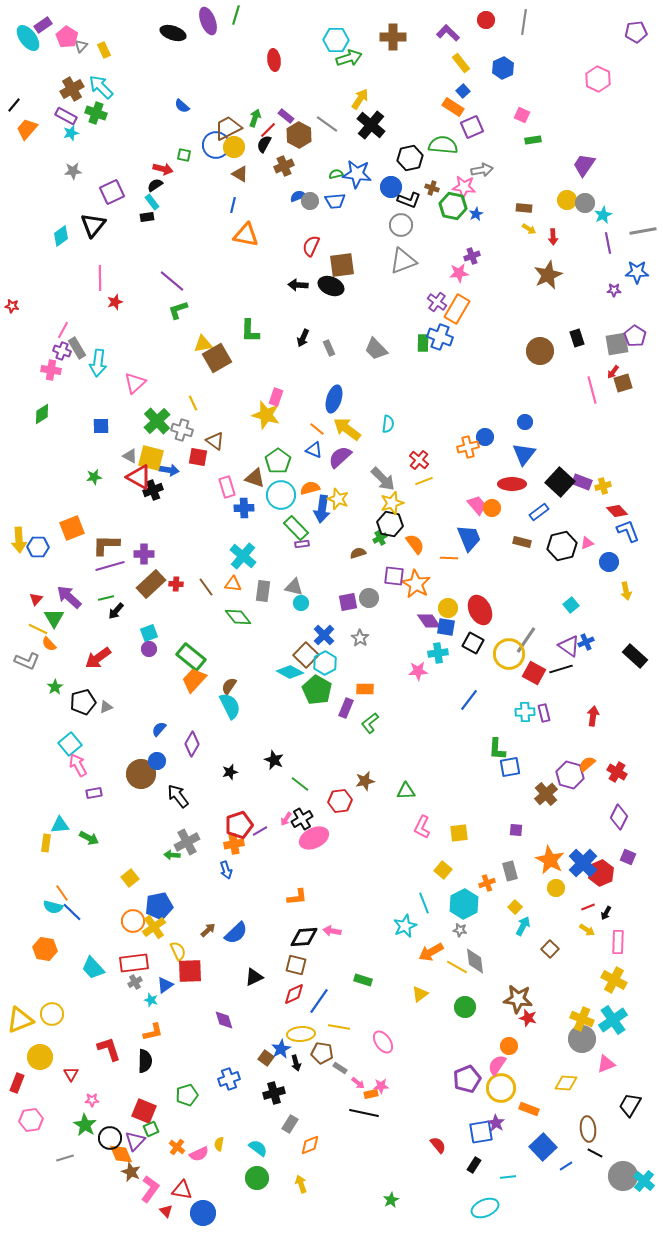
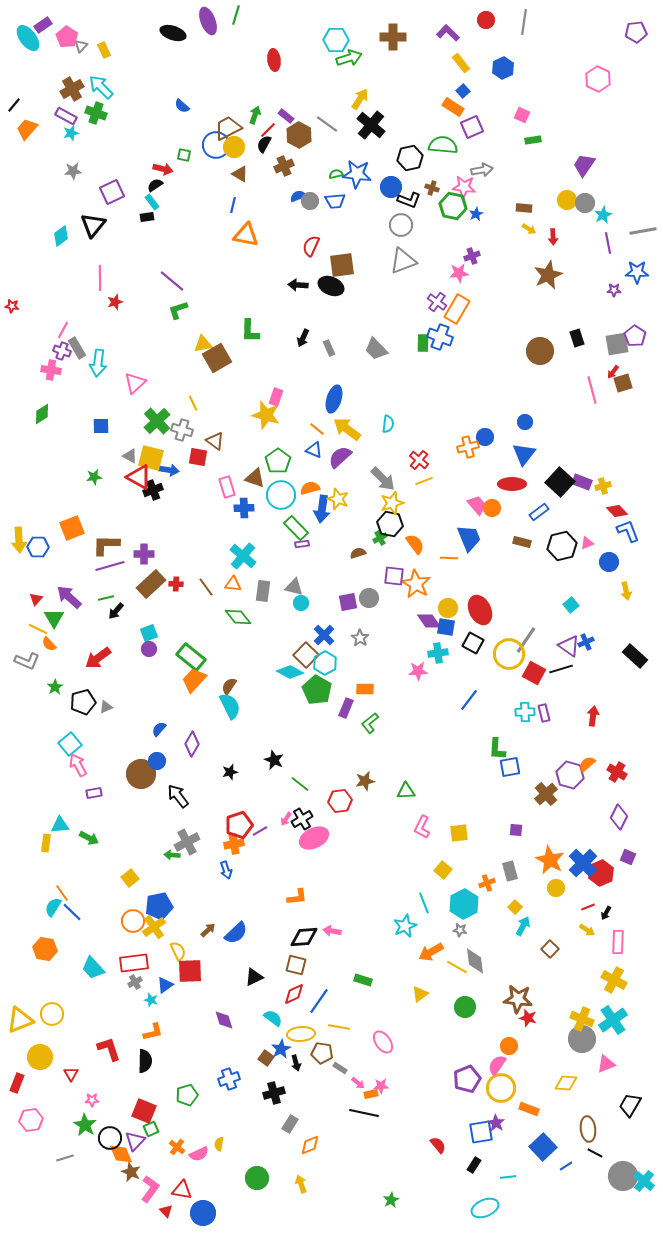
green arrow at (255, 118): moved 3 px up
cyan semicircle at (53, 907): rotated 108 degrees clockwise
cyan semicircle at (258, 1148): moved 15 px right, 130 px up
